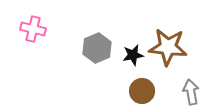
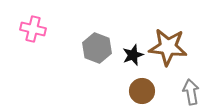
gray hexagon: rotated 16 degrees counterclockwise
black star: rotated 10 degrees counterclockwise
